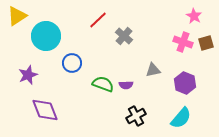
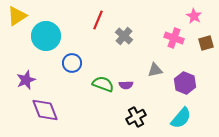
red line: rotated 24 degrees counterclockwise
pink cross: moved 9 px left, 4 px up
gray triangle: moved 2 px right
purple star: moved 2 px left, 5 px down
black cross: moved 1 px down
